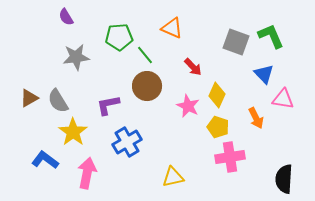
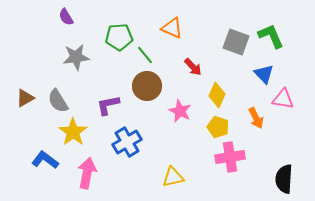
brown triangle: moved 4 px left
pink star: moved 8 px left, 5 px down
